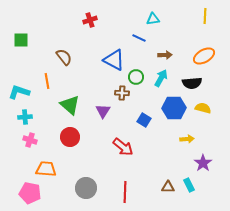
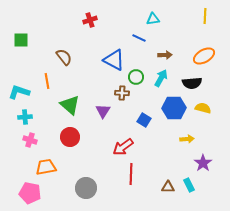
red arrow: rotated 105 degrees clockwise
orange trapezoid: moved 2 px up; rotated 15 degrees counterclockwise
red line: moved 6 px right, 18 px up
